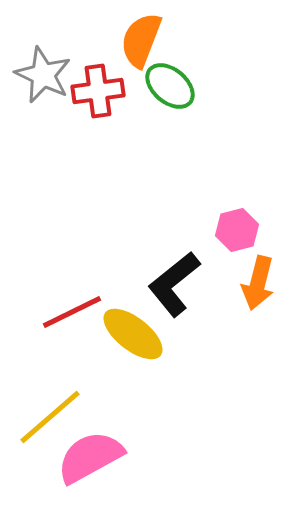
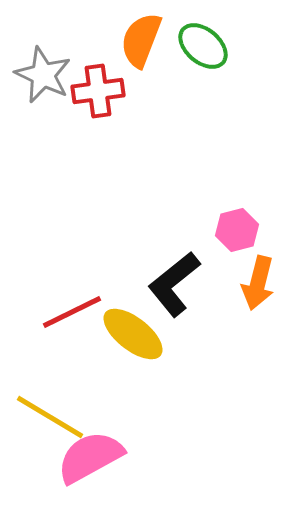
green ellipse: moved 33 px right, 40 px up
yellow line: rotated 72 degrees clockwise
